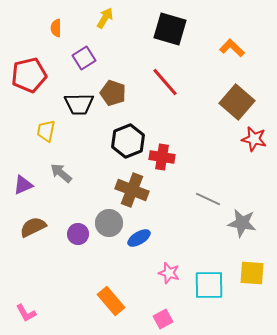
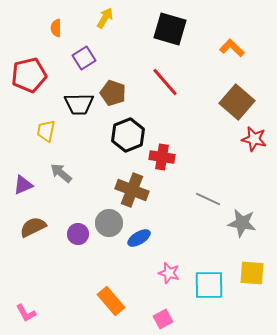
black hexagon: moved 6 px up
